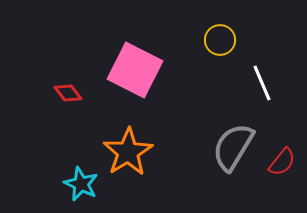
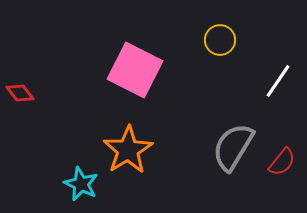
white line: moved 16 px right, 2 px up; rotated 57 degrees clockwise
red diamond: moved 48 px left
orange star: moved 2 px up
